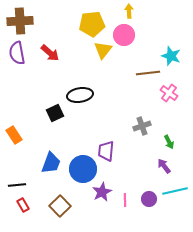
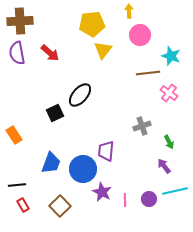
pink circle: moved 16 px right
black ellipse: rotated 40 degrees counterclockwise
purple star: rotated 18 degrees counterclockwise
